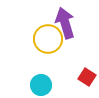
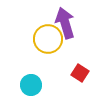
red square: moved 7 px left, 4 px up
cyan circle: moved 10 px left
